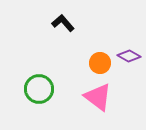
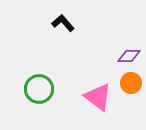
purple diamond: rotated 30 degrees counterclockwise
orange circle: moved 31 px right, 20 px down
